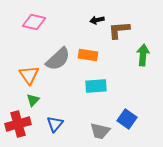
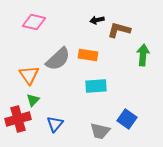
brown L-shape: rotated 20 degrees clockwise
red cross: moved 5 px up
